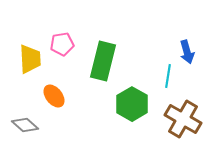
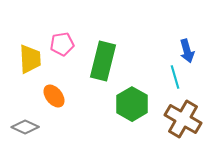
blue arrow: moved 1 px up
cyan line: moved 7 px right, 1 px down; rotated 25 degrees counterclockwise
gray diamond: moved 2 px down; rotated 16 degrees counterclockwise
